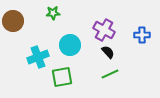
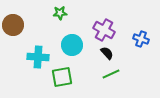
green star: moved 7 px right
brown circle: moved 4 px down
blue cross: moved 1 px left, 4 px down; rotated 21 degrees clockwise
cyan circle: moved 2 px right
black semicircle: moved 1 px left, 1 px down
cyan cross: rotated 25 degrees clockwise
green line: moved 1 px right
